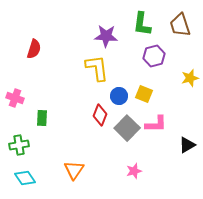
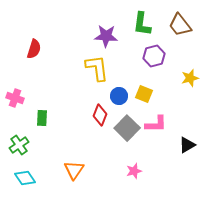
brown trapezoid: rotated 20 degrees counterclockwise
green cross: rotated 24 degrees counterclockwise
